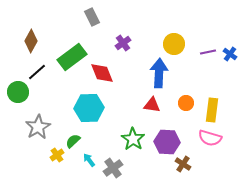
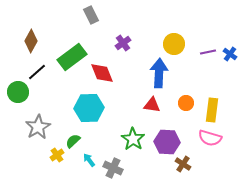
gray rectangle: moved 1 px left, 2 px up
gray cross: rotated 30 degrees counterclockwise
